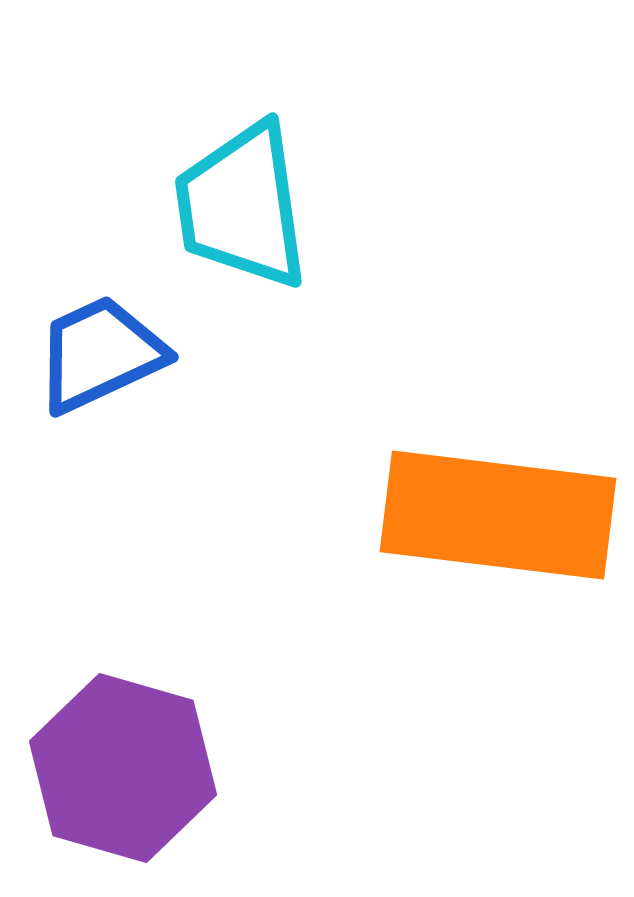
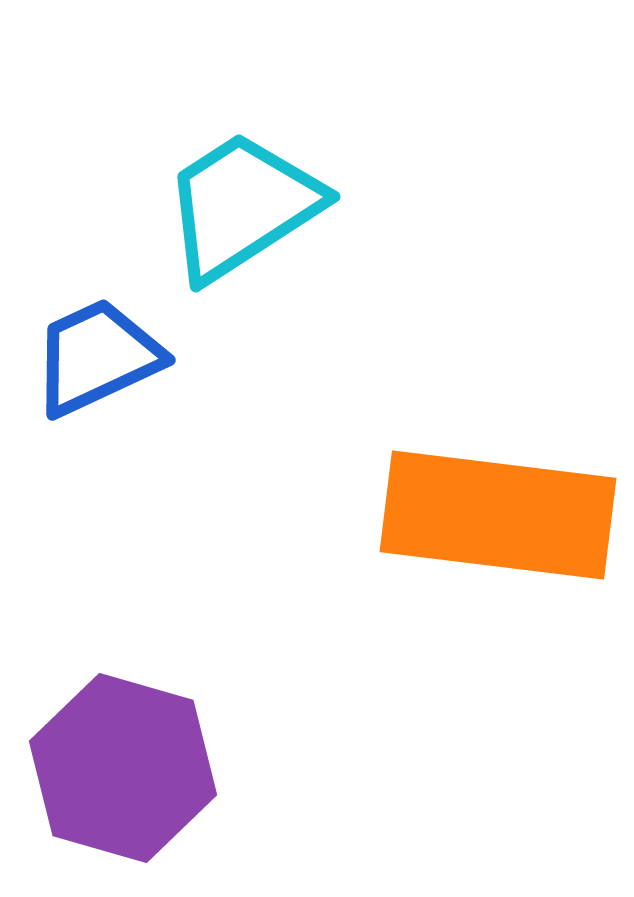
cyan trapezoid: rotated 65 degrees clockwise
blue trapezoid: moved 3 px left, 3 px down
